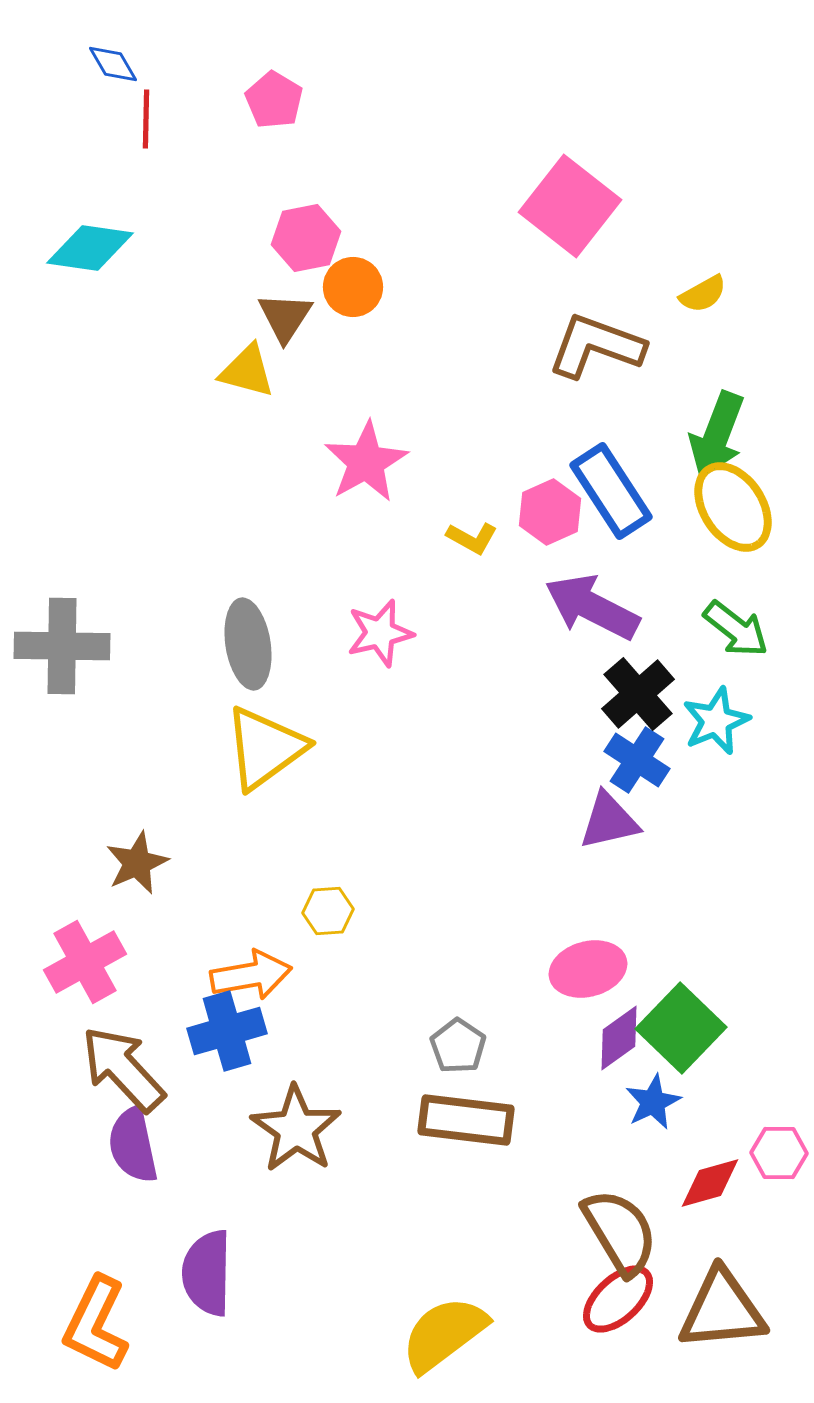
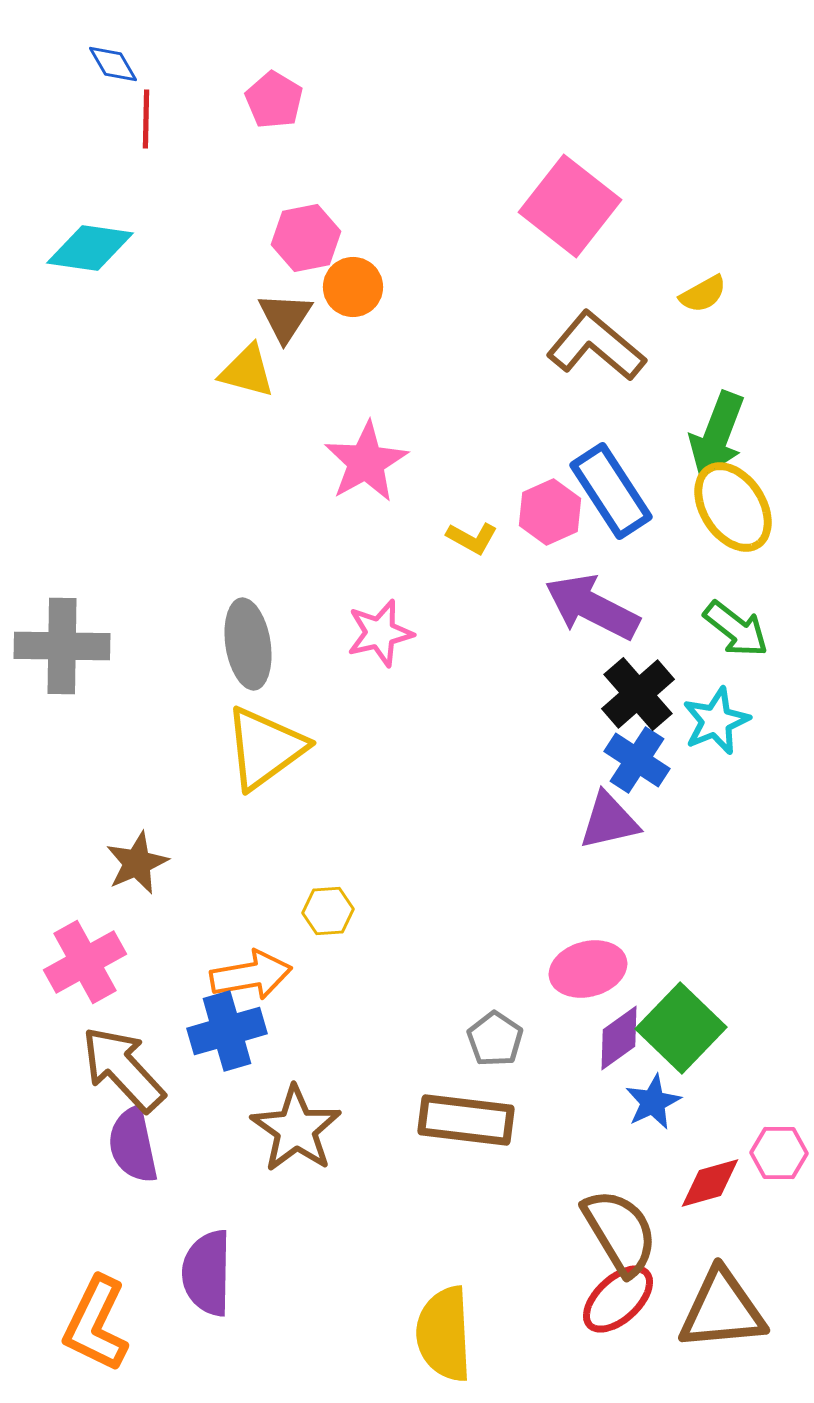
brown L-shape at (596, 346): rotated 20 degrees clockwise
gray pentagon at (458, 1046): moved 37 px right, 7 px up
yellow semicircle at (444, 1334): rotated 56 degrees counterclockwise
